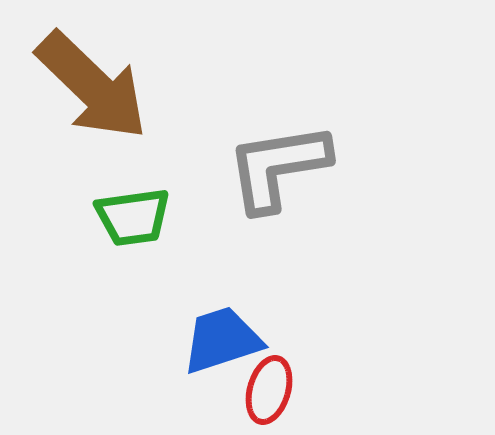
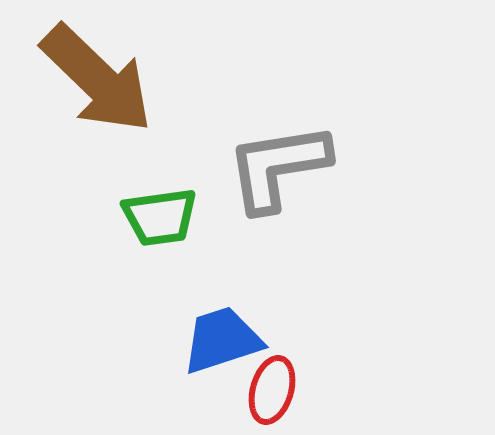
brown arrow: moved 5 px right, 7 px up
green trapezoid: moved 27 px right
red ellipse: moved 3 px right
